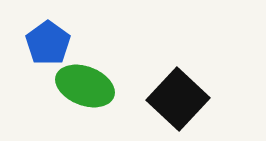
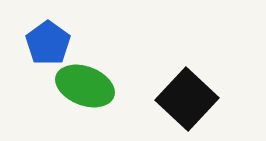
black square: moved 9 px right
